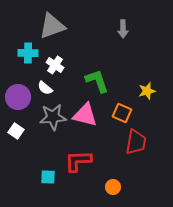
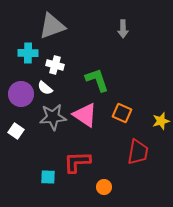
white cross: rotated 18 degrees counterclockwise
green L-shape: moved 1 px up
yellow star: moved 14 px right, 30 px down
purple circle: moved 3 px right, 3 px up
pink triangle: rotated 20 degrees clockwise
red trapezoid: moved 2 px right, 10 px down
red L-shape: moved 1 px left, 1 px down
orange circle: moved 9 px left
